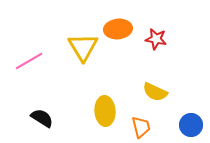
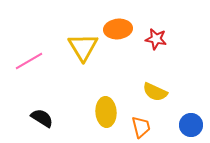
yellow ellipse: moved 1 px right, 1 px down
